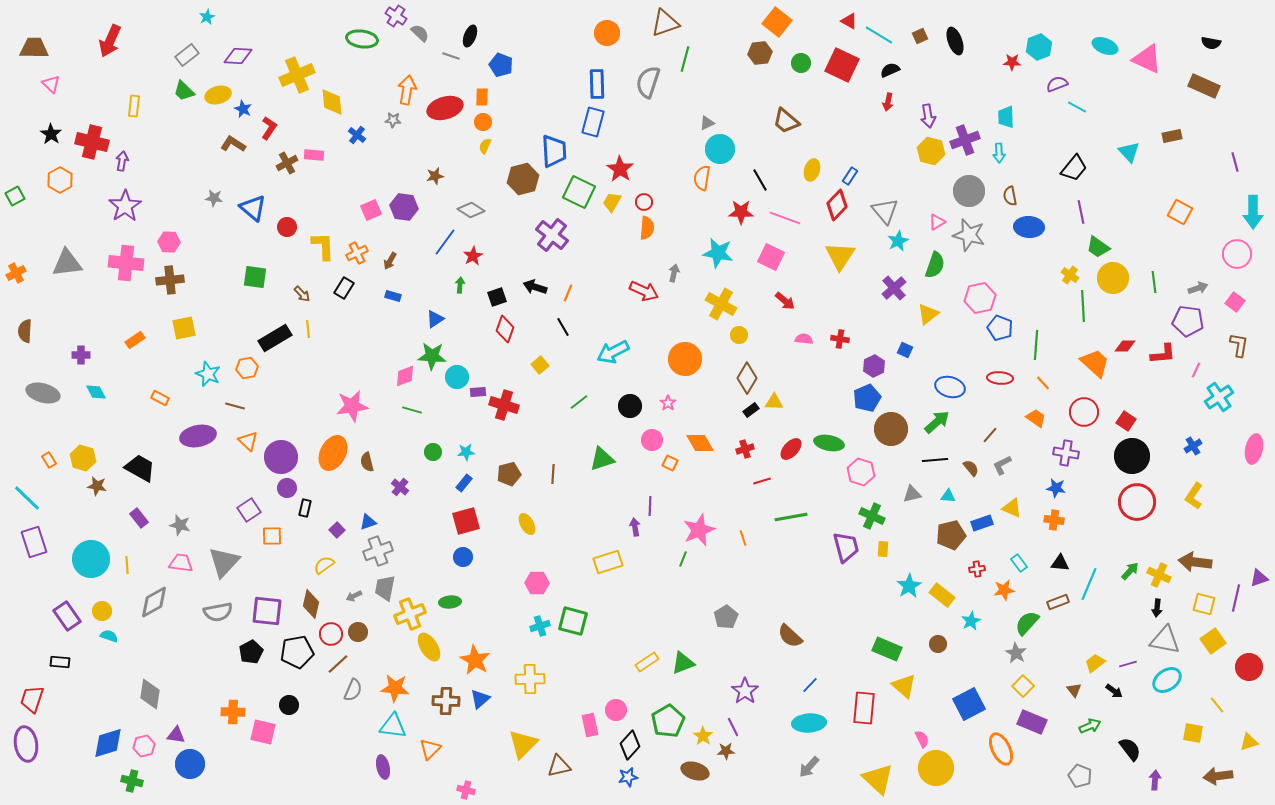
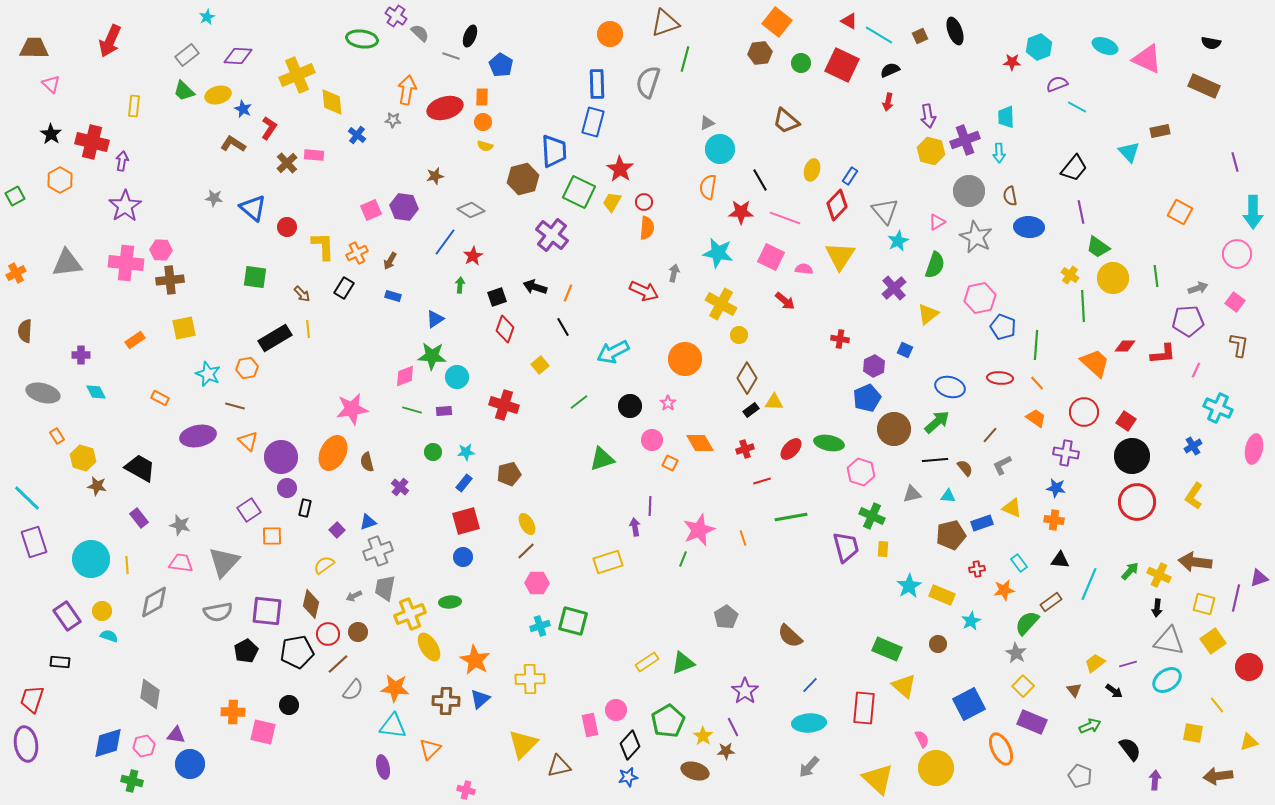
orange circle at (607, 33): moved 3 px right, 1 px down
black ellipse at (955, 41): moved 10 px up
blue pentagon at (501, 65): rotated 10 degrees clockwise
brown rectangle at (1172, 136): moved 12 px left, 5 px up
yellow semicircle at (485, 146): rotated 98 degrees counterclockwise
brown cross at (287, 163): rotated 15 degrees counterclockwise
orange semicircle at (702, 178): moved 6 px right, 9 px down
gray star at (969, 235): moved 7 px right, 2 px down; rotated 12 degrees clockwise
pink hexagon at (169, 242): moved 8 px left, 8 px down
green line at (1154, 282): moved 2 px right, 6 px up
purple pentagon at (1188, 321): rotated 12 degrees counterclockwise
blue pentagon at (1000, 328): moved 3 px right, 1 px up
pink semicircle at (804, 339): moved 70 px up
orange line at (1043, 383): moved 6 px left
purple rectangle at (478, 392): moved 34 px left, 19 px down
cyan cross at (1219, 397): moved 1 px left, 11 px down; rotated 32 degrees counterclockwise
pink star at (352, 406): moved 3 px down
brown circle at (891, 429): moved 3 px right
orange rectangle at (49, 460): moved 8 px right, 24 px up
brown semicircle at (971, 468): moved 6 px left
brown line at (553, 474): moved 27 px left, 77 px down; rotated 42 degrees clockwise
black triangle at (1060, 563): moved 3 px up
yellow rectangle at (942, 595): rotated 15 degrees counterclockwise
brown rectangle at (1058, 602): moved 7 px left; rotated 15 degrees counterclockwise
red circle at (331, 634): moved 3 px left
gray triangle at (1165, 640): moved 4 px right, 1 px down
black pentagon at (251, 652): moved 5 px left, 1 px up
gray semicircle at (353, 690): rotated 15 degrees clockwise
